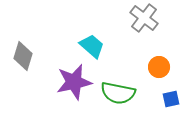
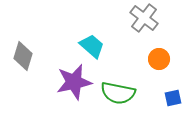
orange circle: moved 8 px up
blue square: moved 2 px right, 1 px up
